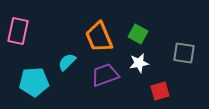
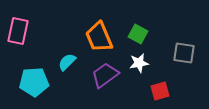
purple trapezoid: rotated 16 degrees counterclockwise
